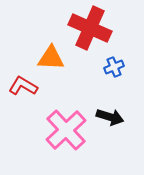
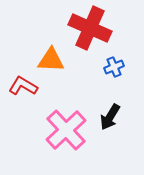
orange triangle: moved 2 px down
black arrow: rotated 104 degrees clockwise
